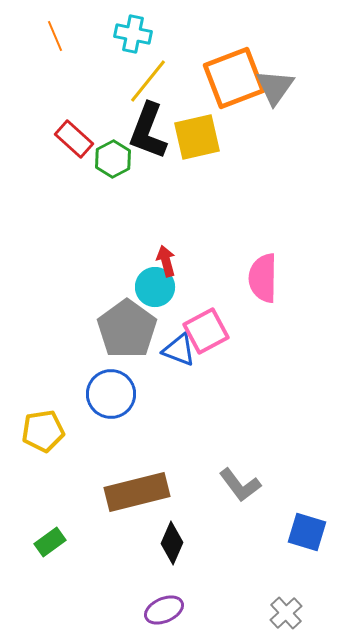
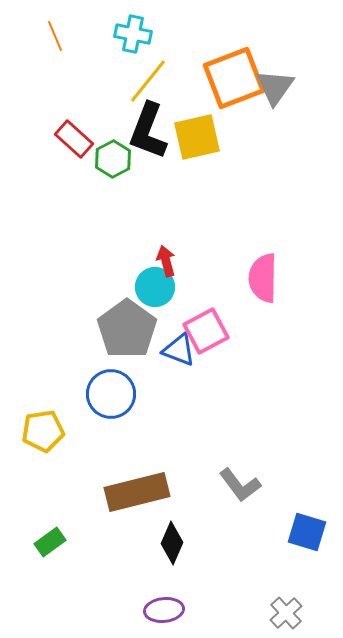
purple ellipse: rotated 18 degrees clockwise
